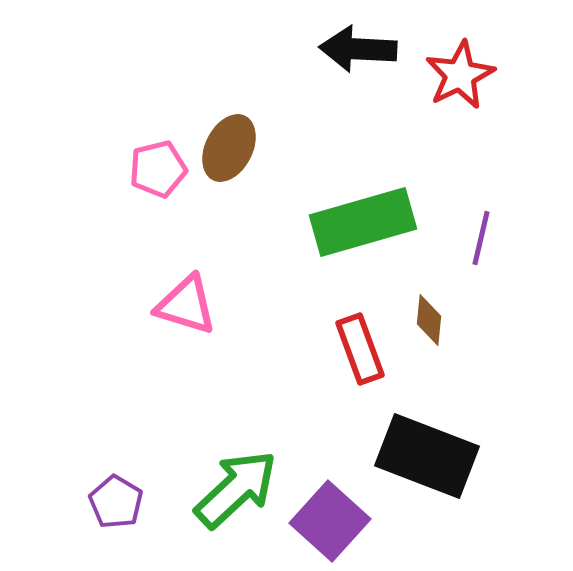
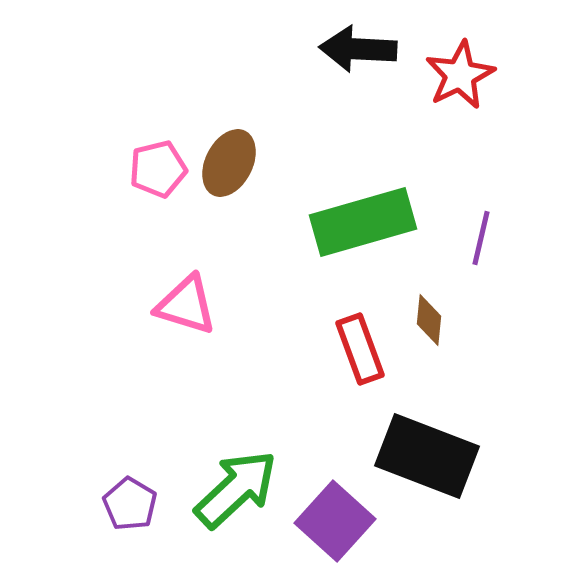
brown ellipse: moved 15 px down
purple pentagon: moved 14 px right, 2 px down
purple square: moved 5 px right
